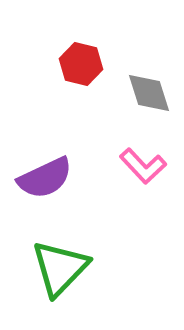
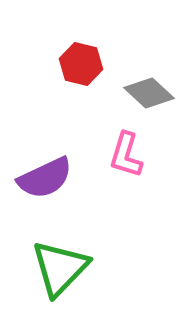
gray diamond: rotated 30 degrees counterclockwise
pink L-shape: moved 17 px left, 11 px up; rotated 60 degrees clockwise
